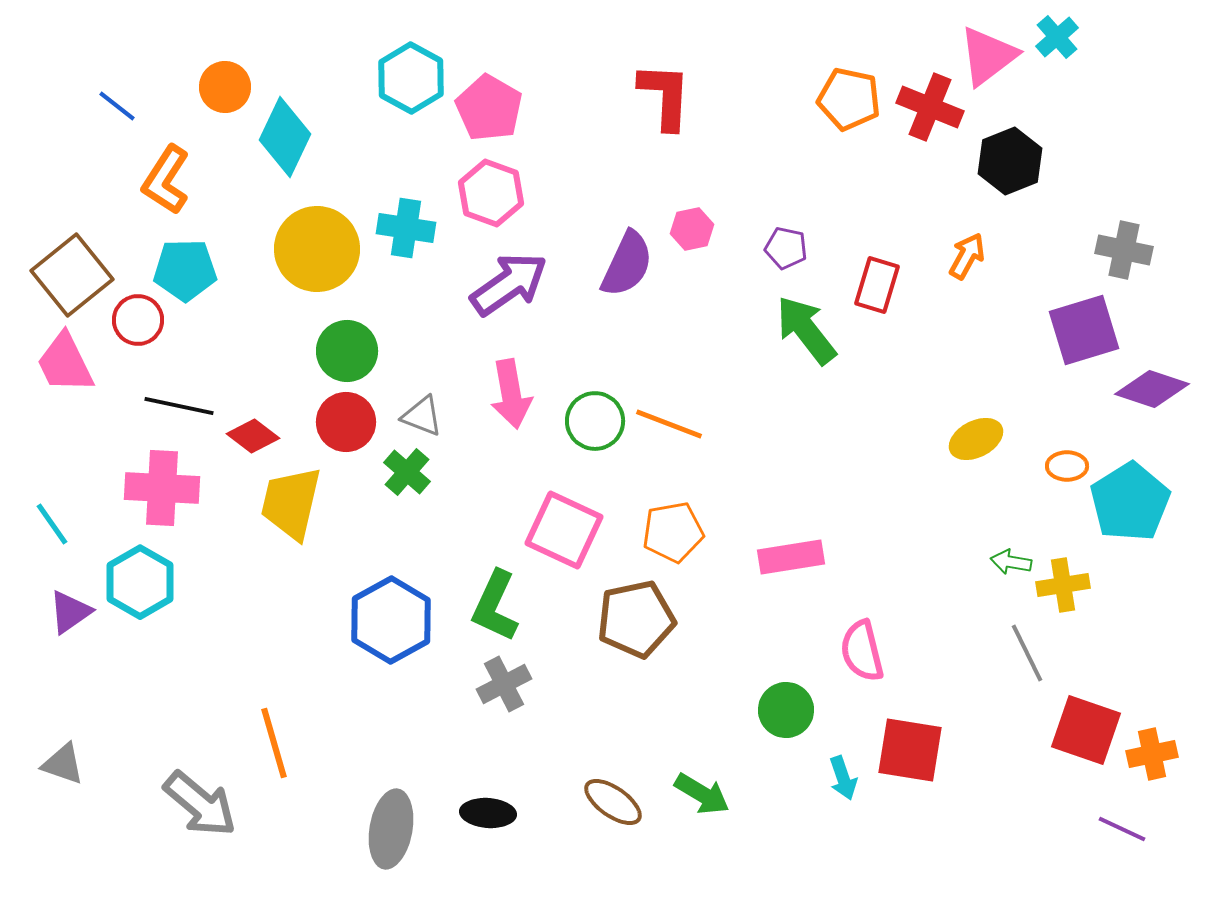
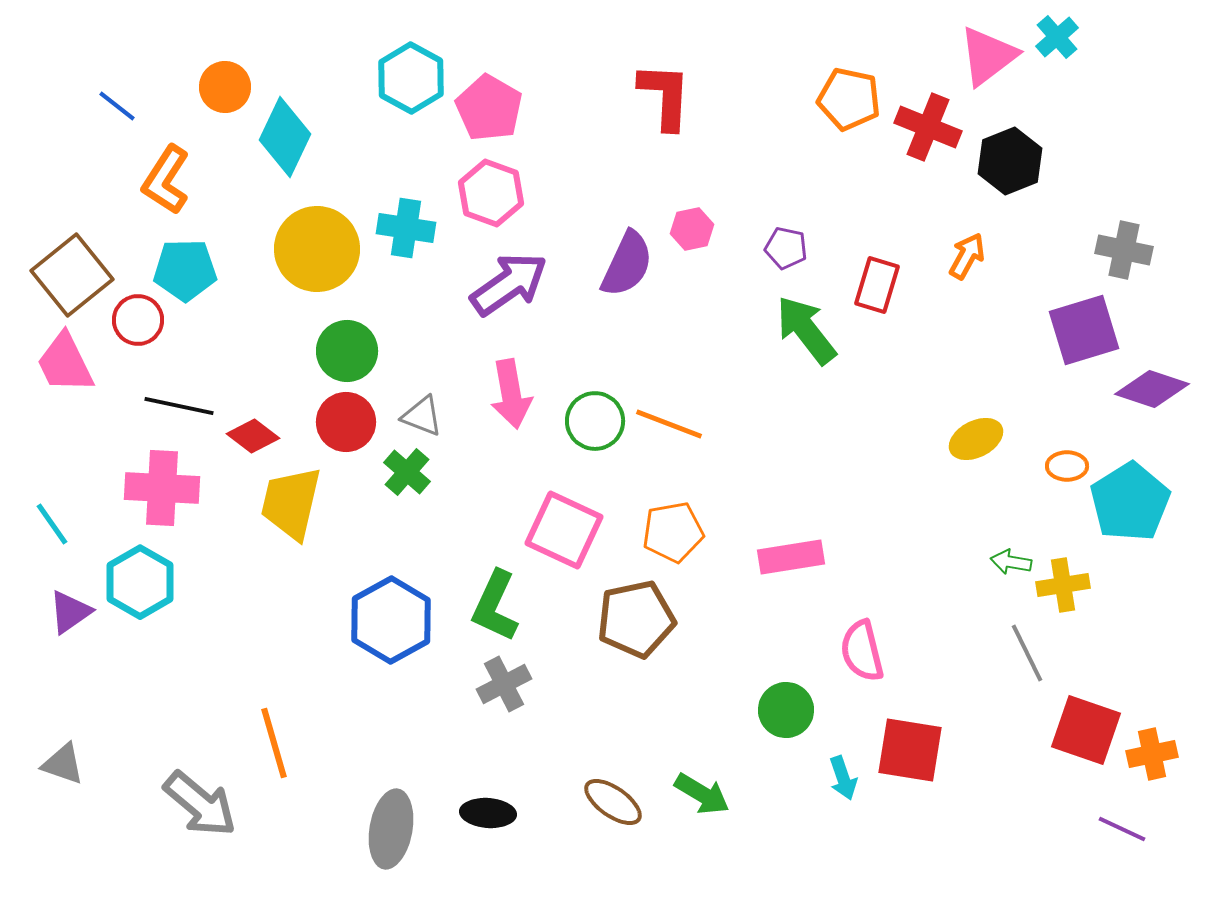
red cross at (930, 107): moved 2 px left, 20 px down
